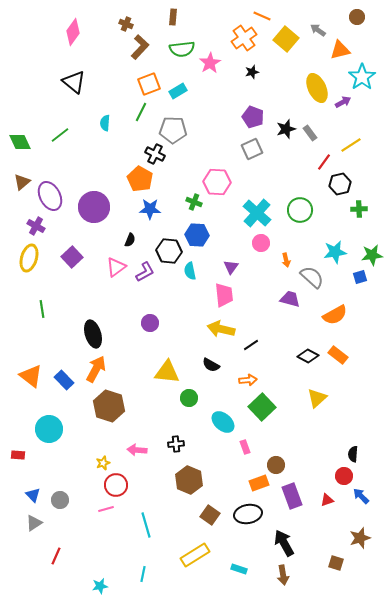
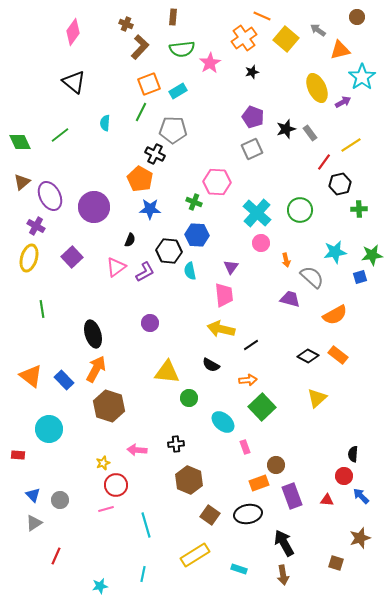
red triangle at (327, 500): rotated 24 degrees clockwise
